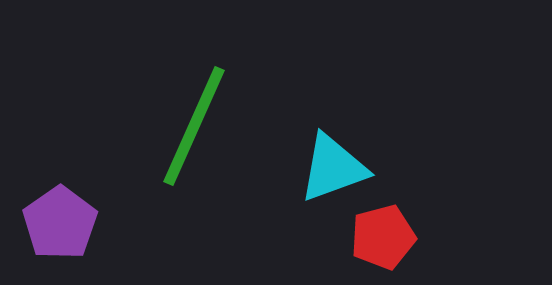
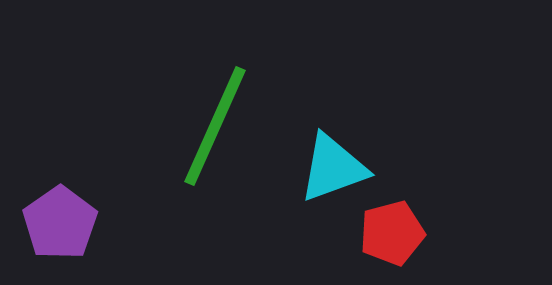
green line: moved 21 px right
red pentagon: moved 9 px right, 4 px up
